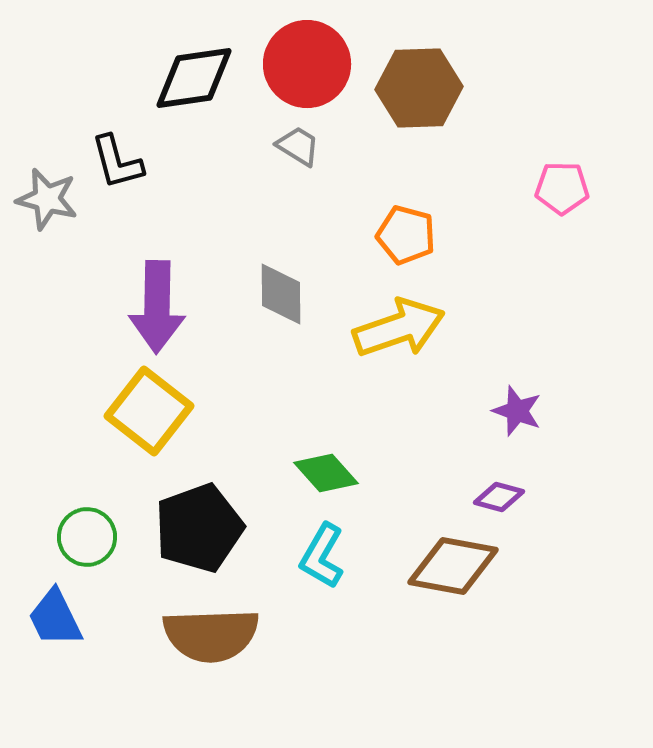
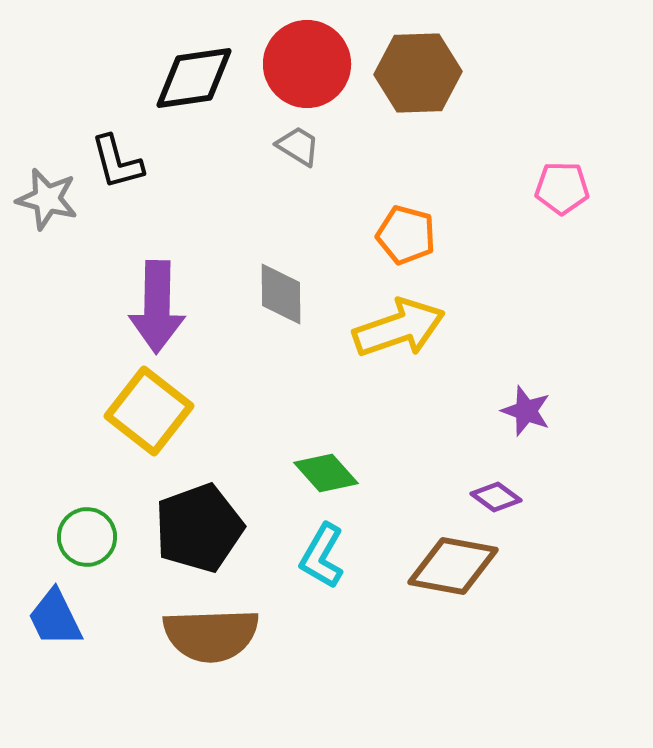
brown hexagon: moved 1 px left, 15 px up
purple star: moved 9 px right
purple diamond: moved 3 px left; rotated 21 degrees clockwise
